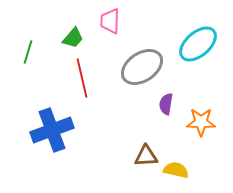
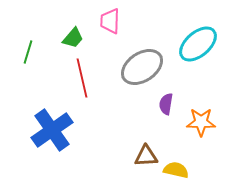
blue cross: rotated 15 degrees counterclockwise
